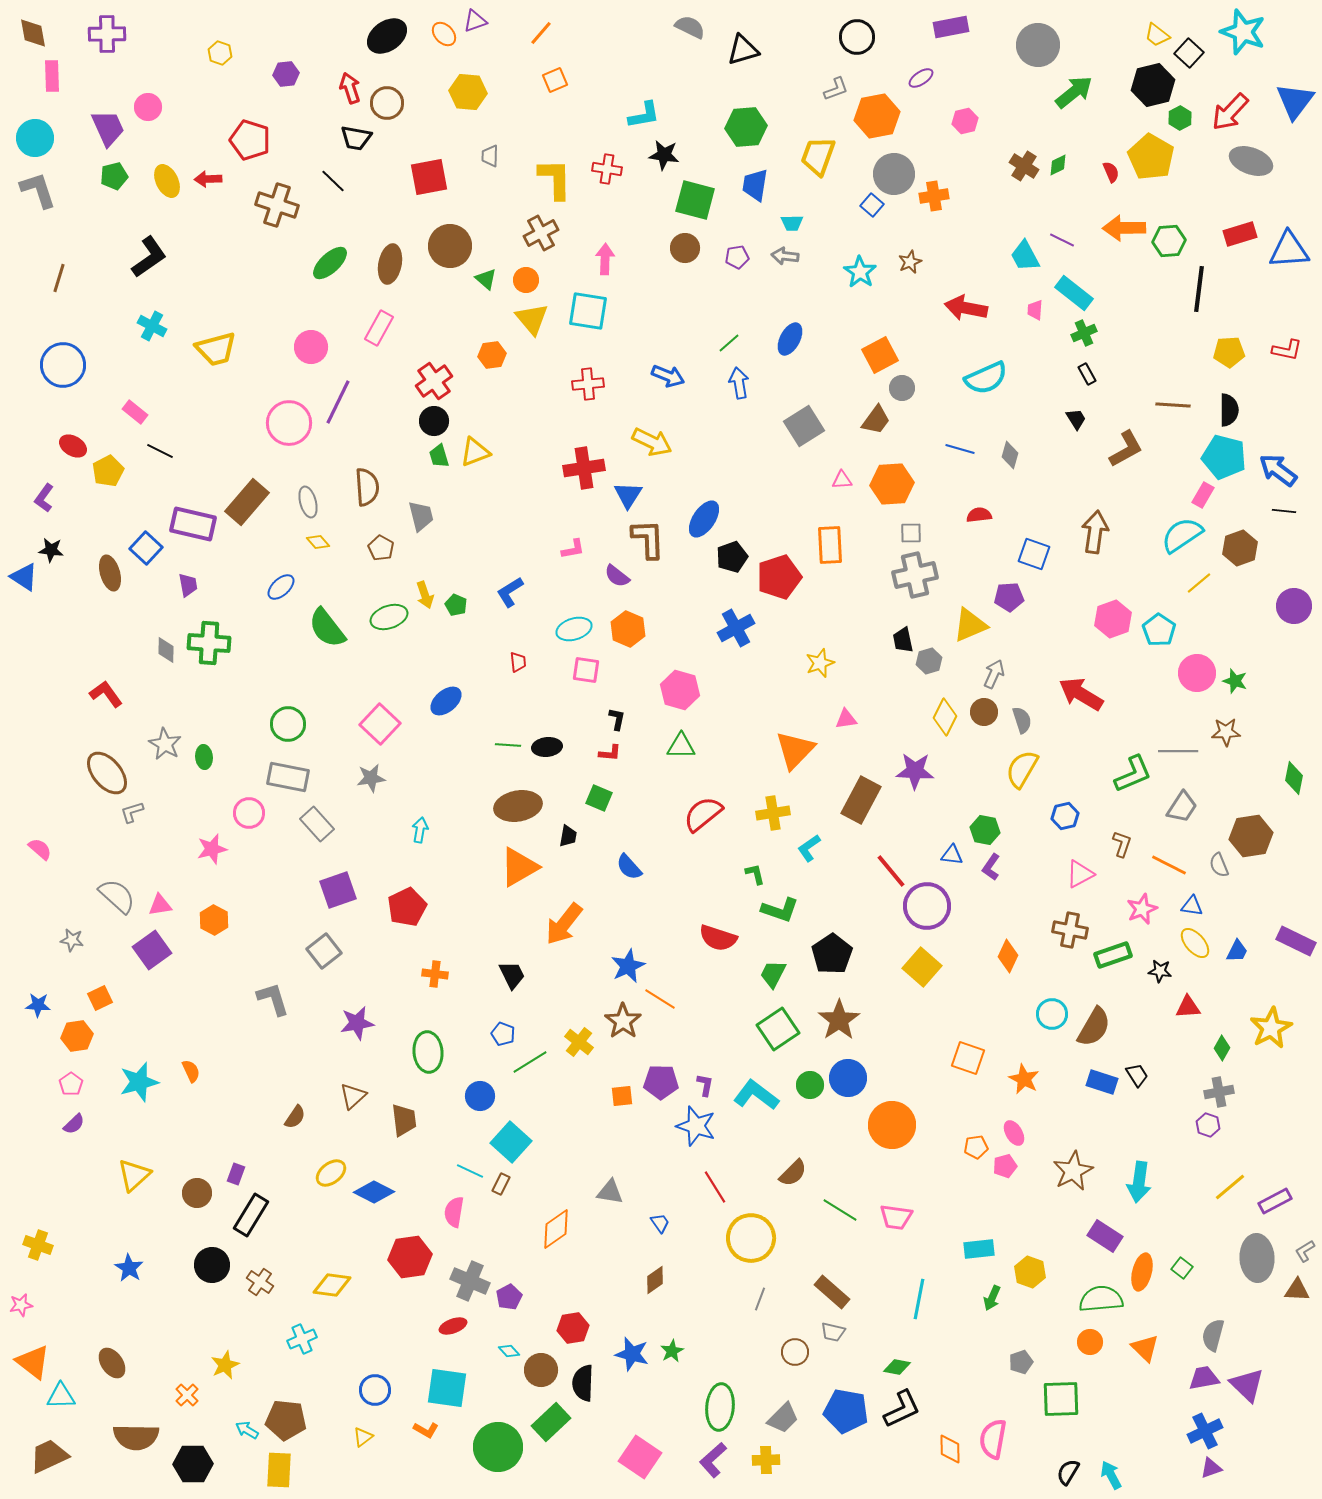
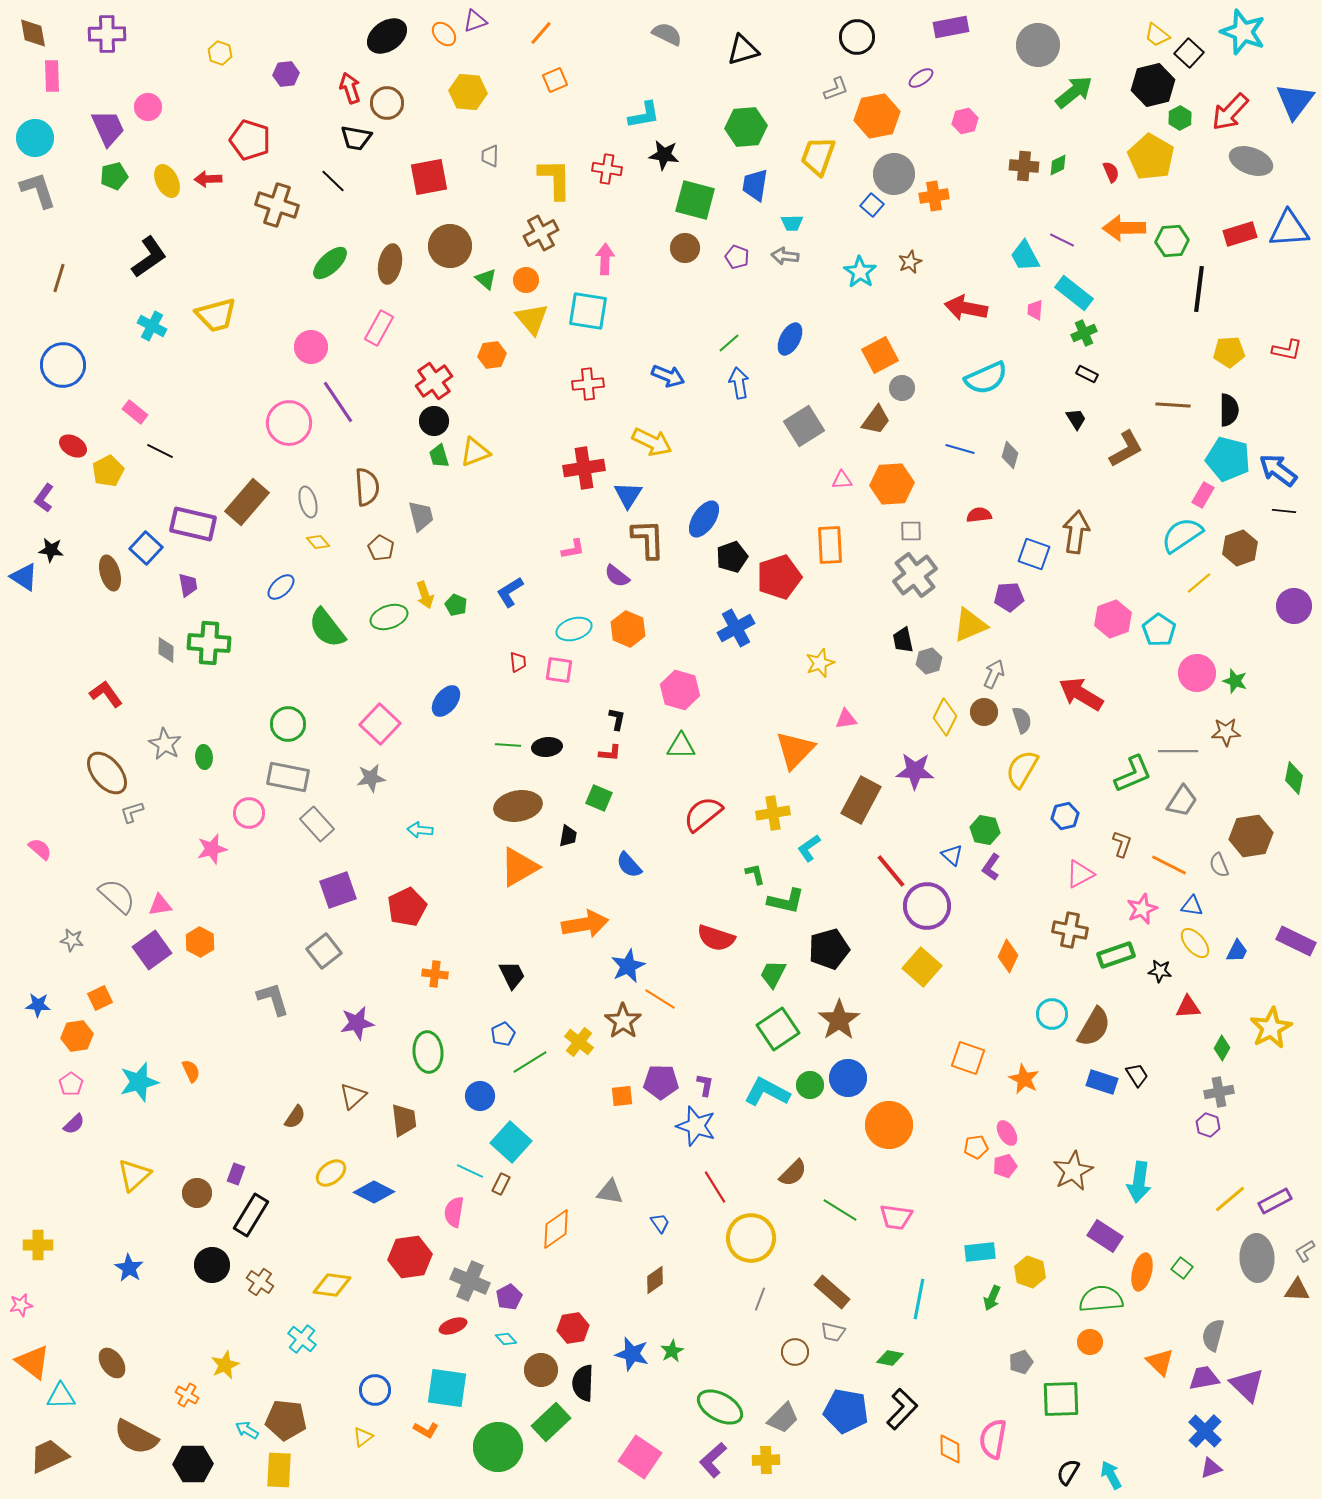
gray semicircle at (690, 27): moved 23 px left, 7 px down
brown cross at (1024, 166): rotated 28 degrees counterclockwise
green hexagon at (1169, 241): moved 3 px right
blue triangle at (1289, 250): moved 21 px up
purple pentagon at (737, 257): rotated 30 degrees clockwise
yellow trapezoid at (216, 349): moved 34 px up
black rectangle at (1087, 374): rotated 35 degrees counterclockwise
purple line at (338, 402): rotated 60 degrees counterclockwise
cyan pentagon at (1224, 457): moved 4 px right, 2 px down
brown arrow at (1095, 532): moved 19 px left
gray square at (911, 533): moved 2 px up
gray cross at (915, 575): rotated 24 degrees counterclockwise
pink square at (586, 670): moved 27 px left
blue ellipse at (446, 701): rotated 12 degrees counterclockwise
gray trapezoid at (1182, 807): moved 6 px up
cyan arrow at (420, 830): rotated 95 degrees counterclockwise
blue triangle at (952, 855): rotated 35 degrees clockwise
blue semicircle at (629, 867): moved 2 px up
green L-shape at (780, 910): moved 6 px right, 9 px up; rotated 6 degrees counterclockwise
orange hexagon at (214, 920): moved 14 px left, 22 px down
orange arrow at (564, 924): moved 21 px right; rotated 138 degrees counterclockwise
red semicircle at (718, 938): moved 2 px left
black pentagon at (832, 954): moved 3 px left, 5 px up; rotated 18 degrees clockwise
green rectangle at (1113, 955): moved 3 px right
blue pentagon at (503, 1034): rotated 25 degrees clockwise
cyan L-shape at (756, 1095): moved 11 px right, 3 px up; rotated 9 degrees counterclockwise
orange circle at (892, 1125): moved 3 px left
pink ellipse at (1014, 1133): moved 7 px left
yellow line at (1230, 1187): moved 12 px down
yellow cross at (38, 1245): rotated 20 degrees counterclockwise
cyan rectangle at (979, 1249): moved 1 px right, 3 px down
cyan cross at (302, 1339): rotated 28 degrees counterclockwise
orange triangle at (1145, 1348): moved 15 px right, 14 px down
cyan diamond at (509, 1351): moved 3 px left, 12 px up
green diamond at (897, 1367): moved 7 px left, 9 px up
orange cross at (187, 1395): rotated 15 degrees counterclockwise
green ellipse at (720, 1407): rotated 66 degrees counterclockwise
black L-shape at (902, 1409): rotated 21 degrees counterclockwise
blue cross at (1205, 1431): rotated 20 degrees counterclockwise
brown semicircle at (136, 1437): rotated 27 degrees clockwise
